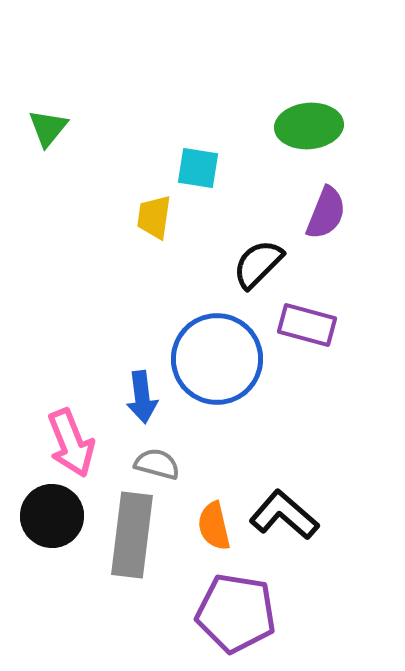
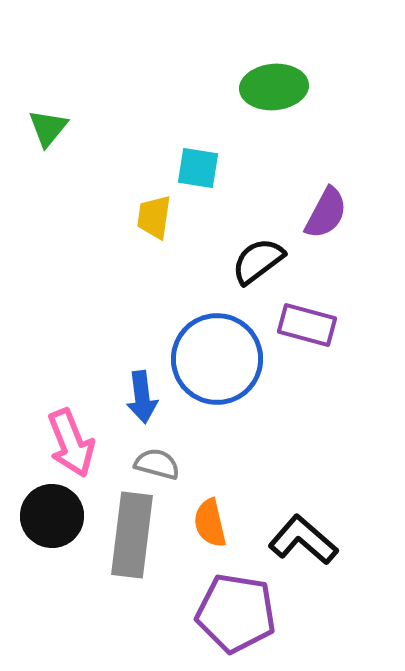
green ellipse: moved 35 px left, 39 px up
purple semicircle: rotated 6 degrees clockwise
black semicircle: moved 3 px up; rotated 8 degrees clockwise
black L-shape: moved 19 px right, 25 px down
orange semicircle: moved 4 px left, 3 px up
